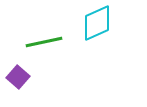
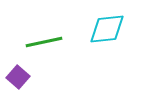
cyan diamond: moved 10 px right, 6 px down; rotated 18 degrees clockwise
